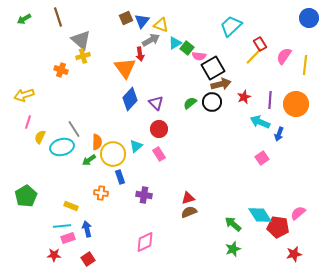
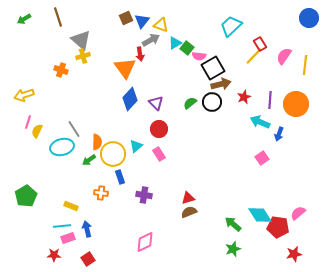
yellow semicircle at (40, 137): moved 3 px left, 6 px up
